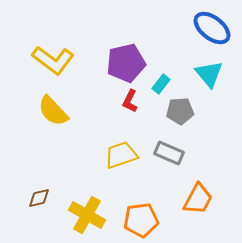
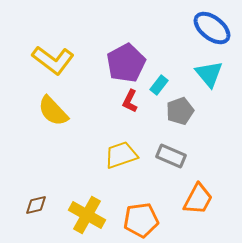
purple pentagon: rotated 15 degrees counterclockwise
cyan rectangle: moved 2 px left, 1 px down
gray pentagon: rotated 16 degrees counterclockwise
gray rectangle: moved 2 px right, 3 px down
brown diamond: moved 3 px left, 7 px down
